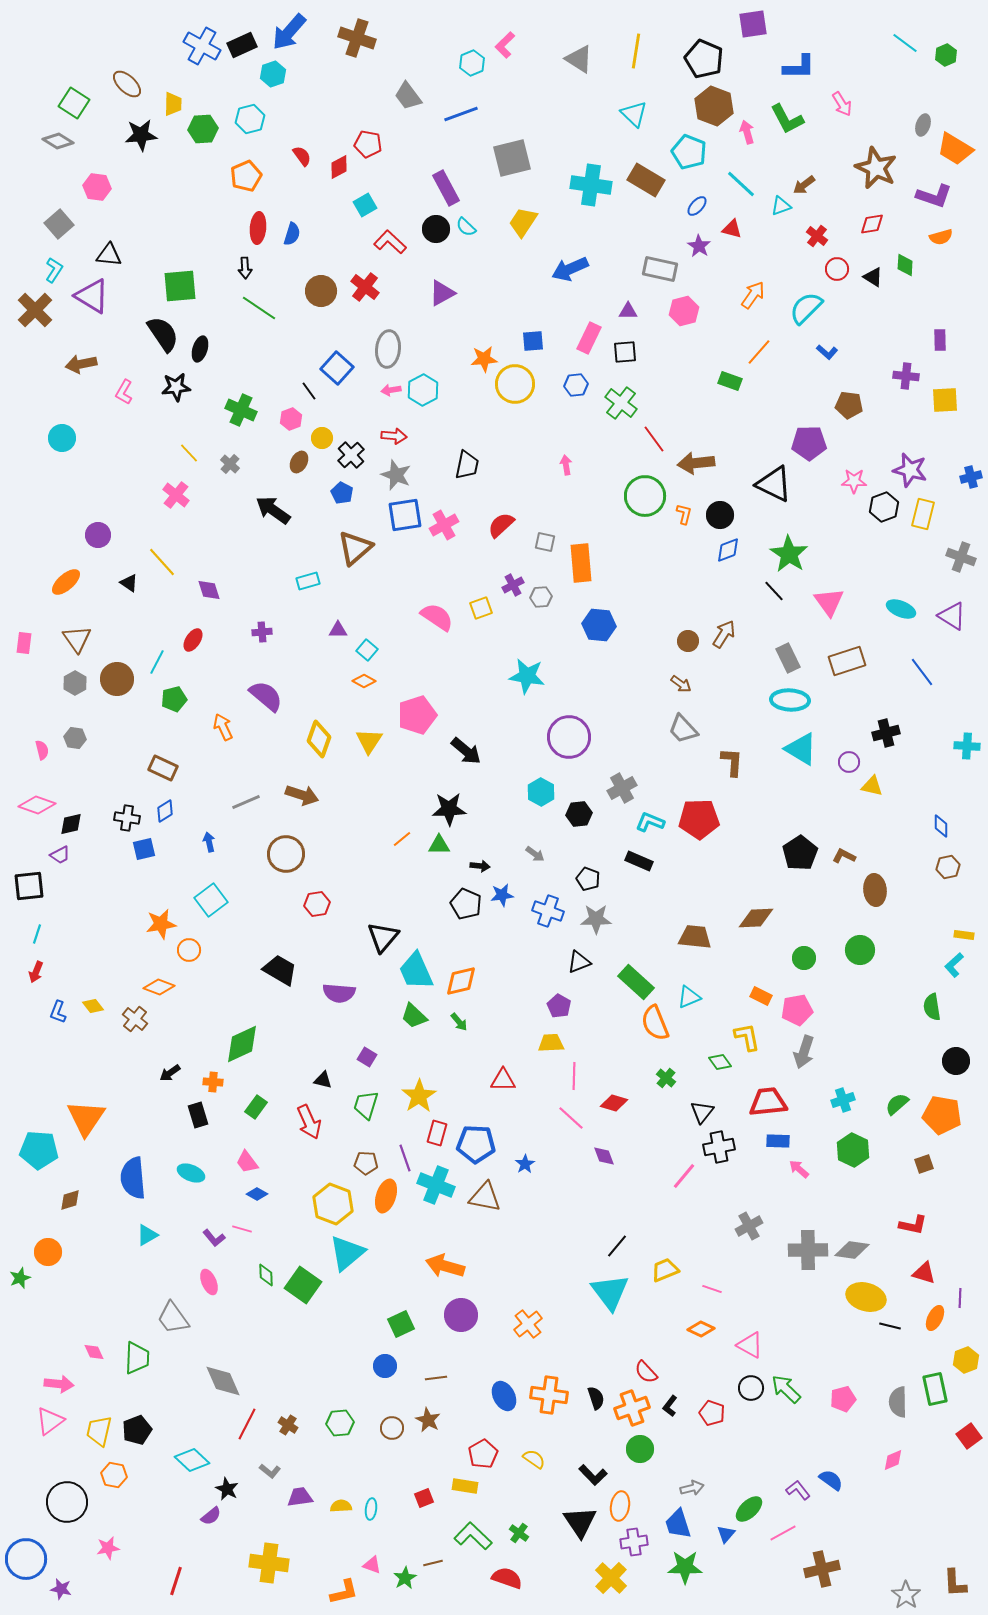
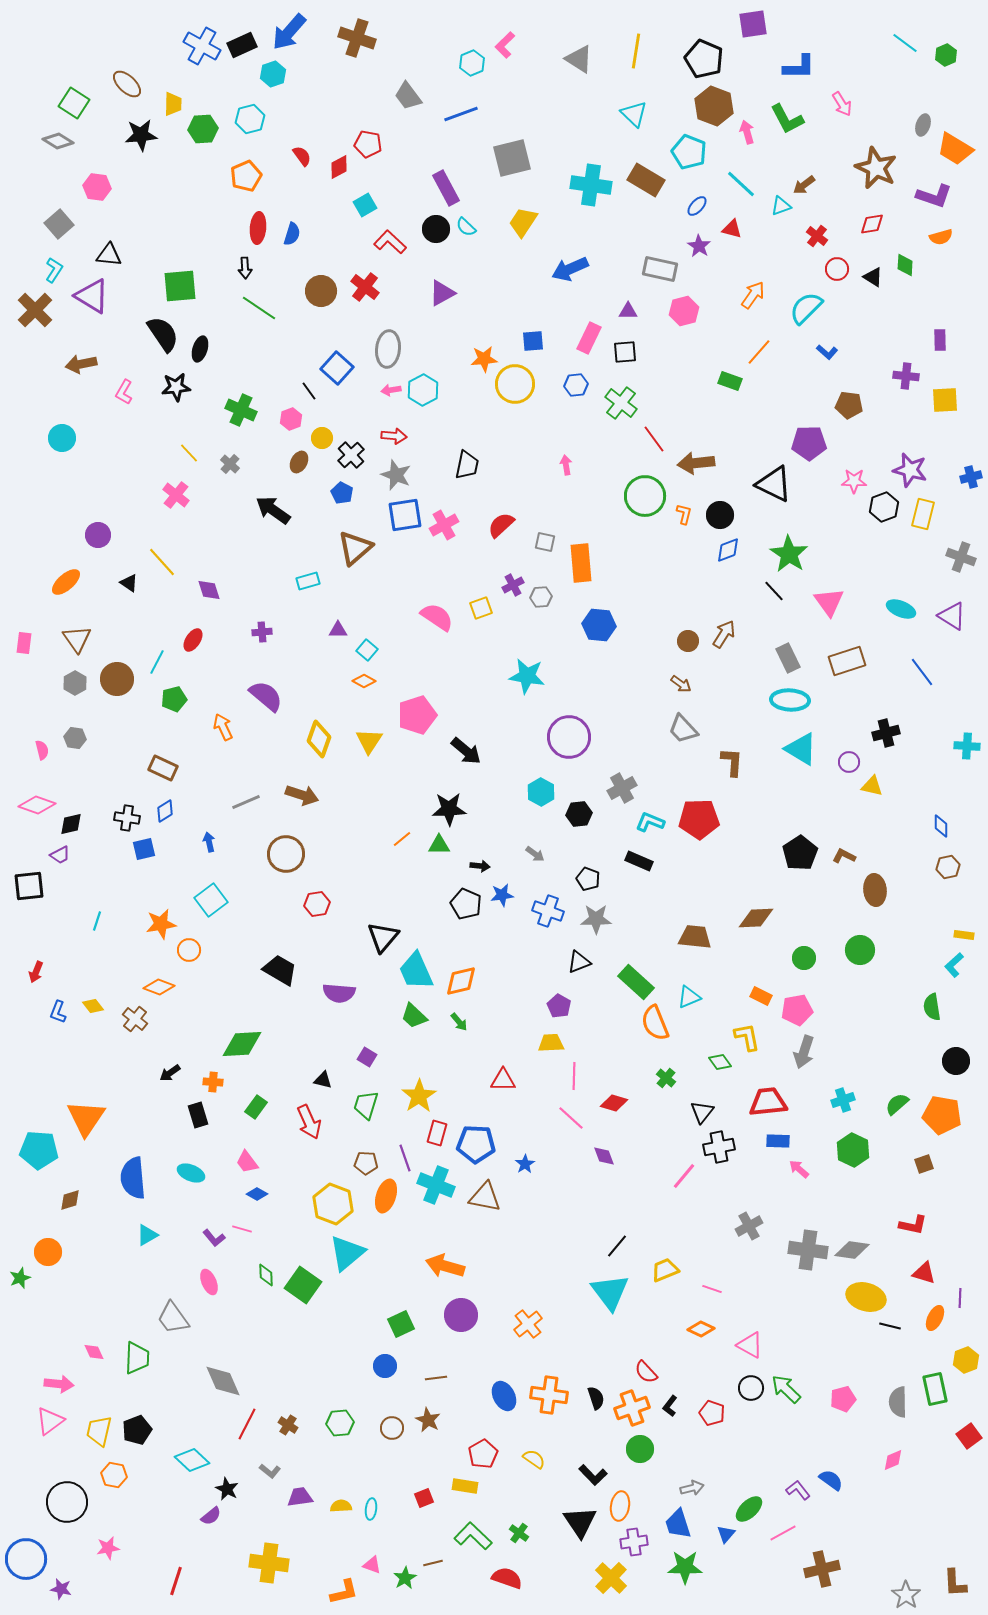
cyan line at (37, 934): moved 60 px right, 13 px up
green diamond at (242, 1044): rotated 21 degrees clockwise
gray cross at (808, 1250): rotated 9 degrees clockwise
